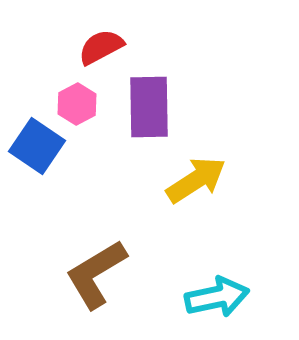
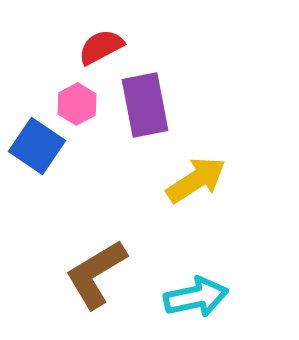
purple rectangle: moved 4 px left, 2 px up; rotated 10 degrees counterclockwise
cyan arrow: moved 21 px left
